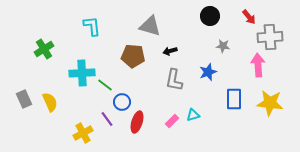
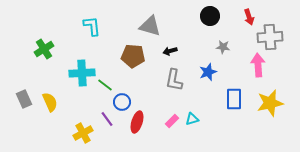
red arrow: rotated 21 degrees clockwise
gray star: moved 1 px down
yellow star: rotated 20 degrees counterclockwise
cyan triangle: moved 1 px left, 4 px down
